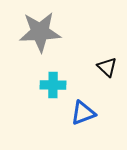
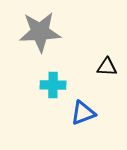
black triangle: rotated 40 degrees counterclockwise
